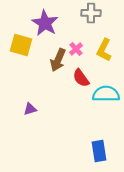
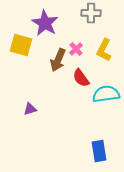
cyan semicircle: rotated 8 degrees counterclockwise
